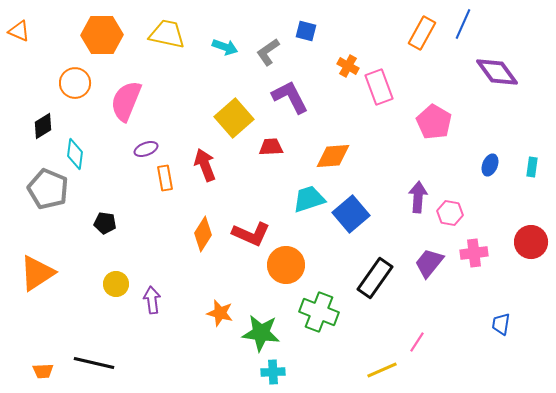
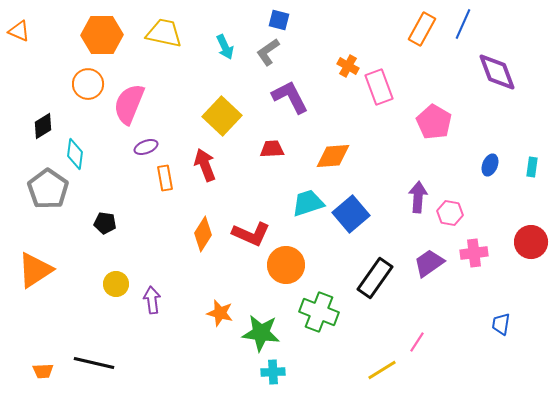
blue square at (306, 31): moved 27 px left, 11 px up
orange rectangle at (422, 33): moved 4 px up
yellow trapezoid at (167, 34): moved 3 px left, 1 px up
cyan arrow at (225, 47): rotated 45 degrees clockwise
purple diamond at (497, 72): rotated 15 degrees clockwise
orange circle at (75, 83): moved 13 px right, 1 px down
pink semicircle at (126, 101): moved 3 px right, 3 px down
yellow square at (234, 118): moved 12 px left, 2 px up; rotated 6 degrees counterclockwise
red trapezoid at (271, 147): moved 1 px right, 2 px down
purple ellipse at (146, 149): moved 2 px up
gray pentagon at (48, 189): rotated 12 degrees clockwise
cyan trapezoid at (309, 199): moved 1 px left, 4 px down
purple trapezoid at (429, 263): rotated 16 degrees clockwise
orange triangle at (37, 273): moved 2 px left, 3 px up
yellow line at (382, 370): rotated 8 degrees counterclockwise
